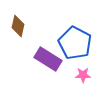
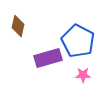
blue pentagon: moved 3 px right, 2 px up
purple rectangle: moved 1 px up; rotated 48 degrees counterclockwise
